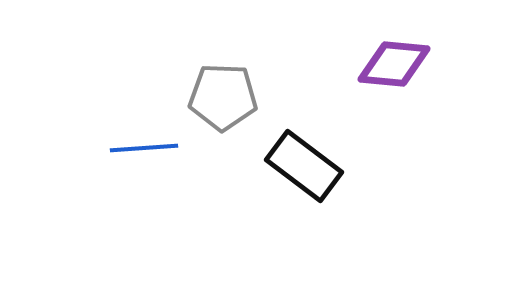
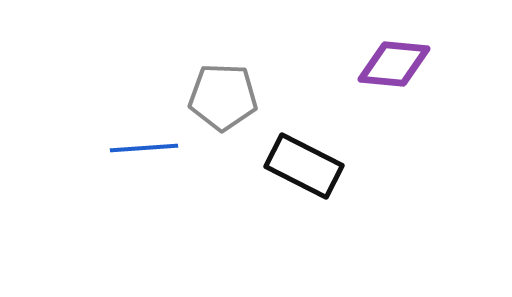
black rectangle: rotated 10 degrees counterclockwise
